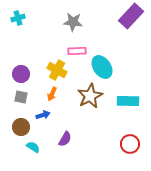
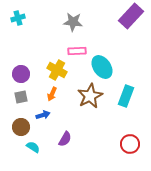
gray square: rotated 24 degrees counterclockwise
cyan rectangle: moved 2 px left, 5 px up; rotated 70 degrees counterclockwise
